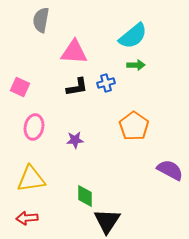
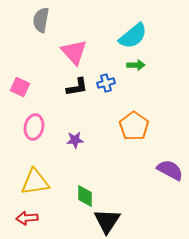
pink triangle: rotated 44 degrees clockwise
yellow triangle: moved 4 px right, 3 px down
